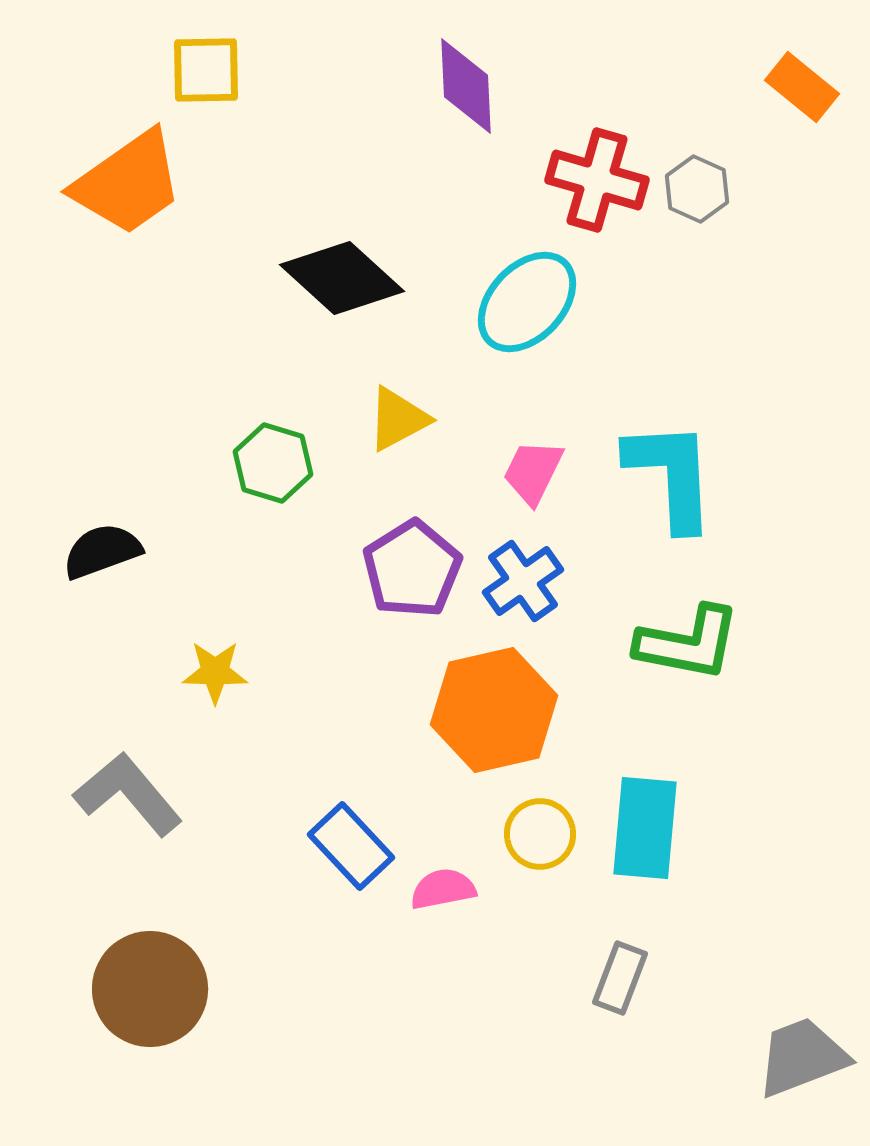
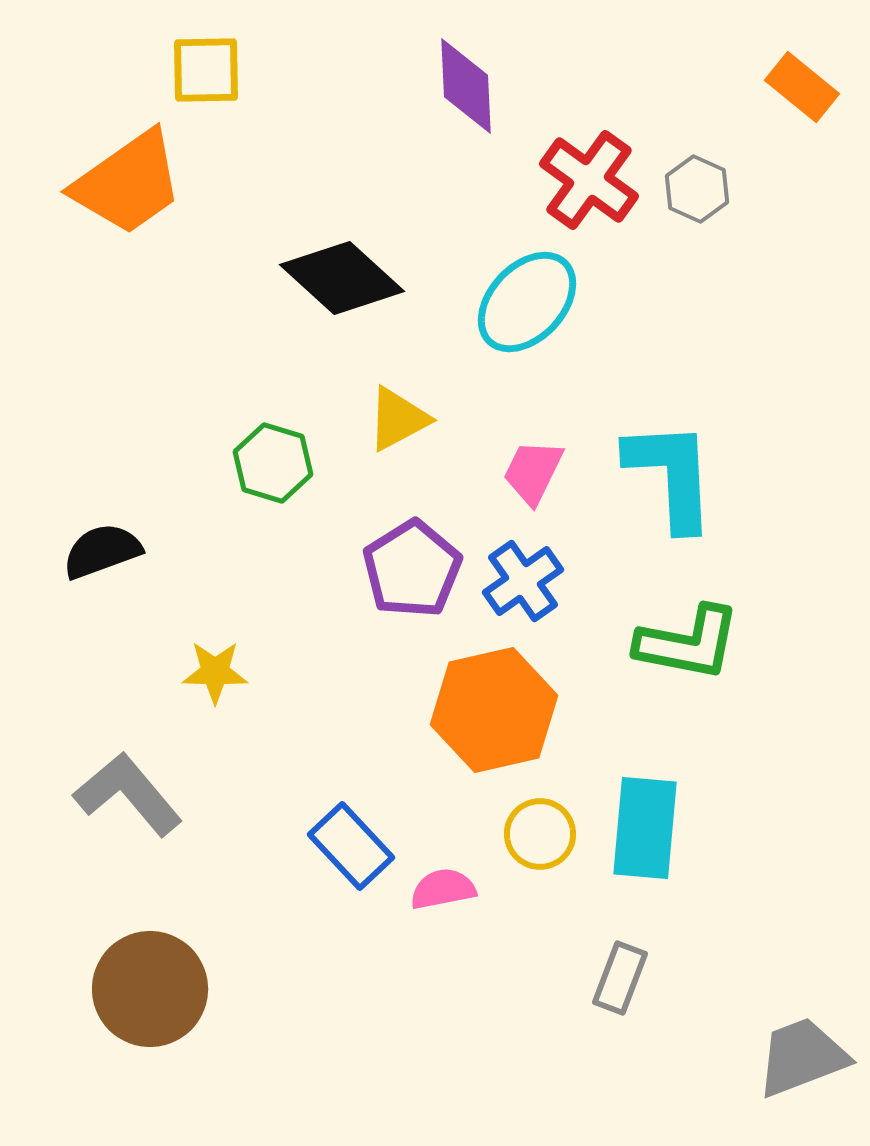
red cross: moved 8 px left; rotated 20 degrees clockwise
